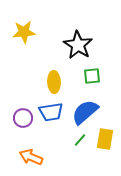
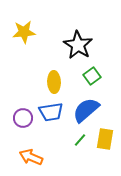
green square: rotated 30 degrees counterclockwise
blue semicircle: moved 1 px right, 2 px up
